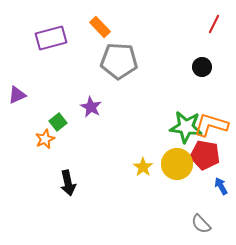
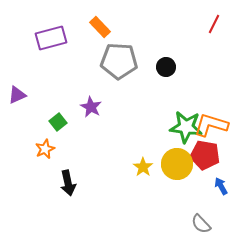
black circle: moved 36 px left
orange star: moved 10 px down
